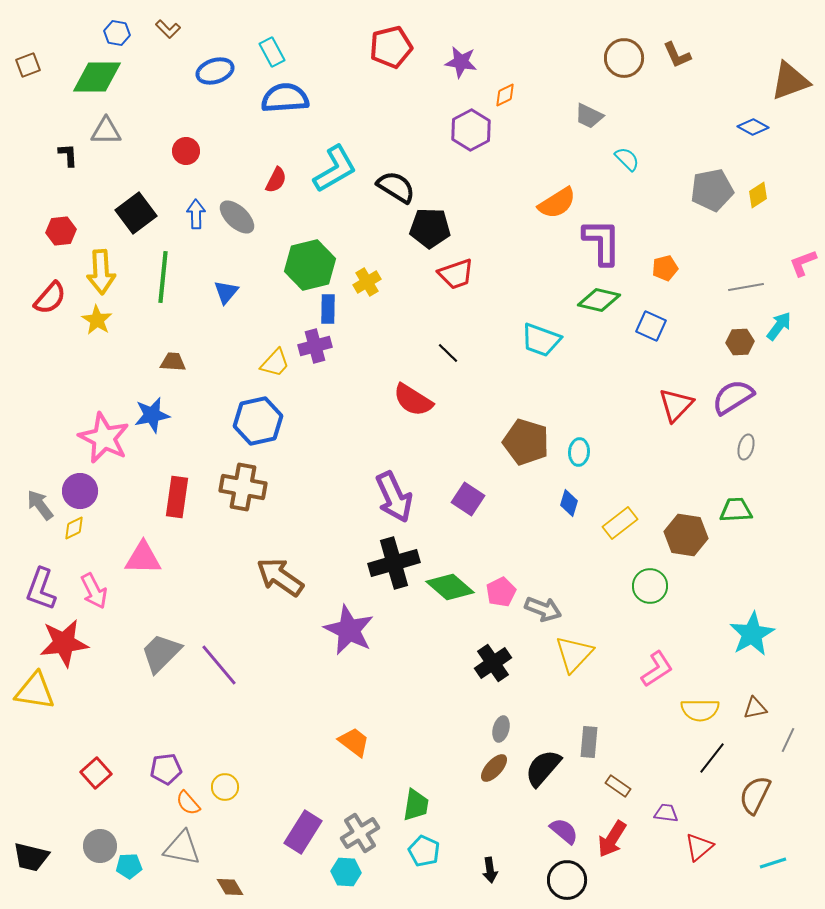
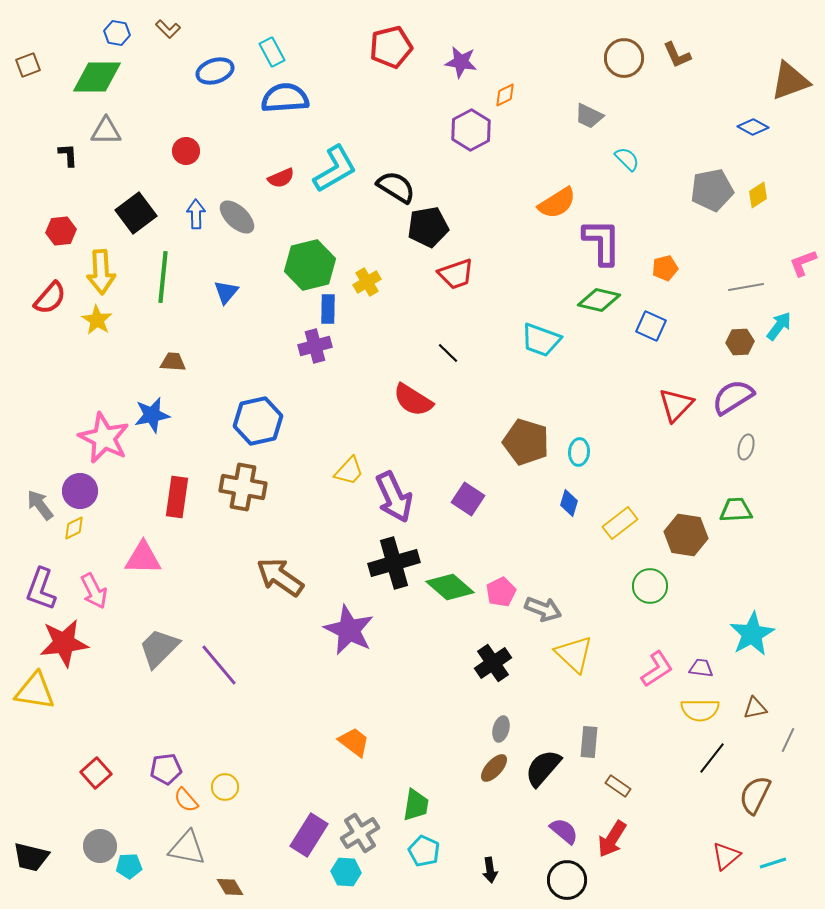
red semicircle at (276, 180): moved 5 px right, 2 px up; rotated 40 degrees clockwise
black pentagon at (430, 228): moved 2 px left, 1 px up; rotated 12 degrees counterclockwise
yellow trapezoid at (275, 363): moved 74 px right, 108 px down
gray trapezoid at (161, 653): moved 2 px left, 5 px up
yellow triangle at (574, 654): rotated 30 degrees counterclockwise
orange semicircle at (188, 803): moved 2 px left, 3 px up
purple trapezoid at (666, 813): moved 35 px right, 145 px up
purple rectangle at (303, 832): moved 6 px right, 3 px down
red triangle at (699, 847): moved 27 px right, 9 px down
gray triangle at (182, 848): moved 5 px right
